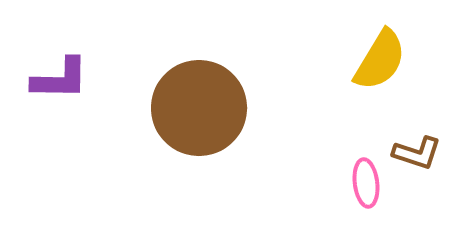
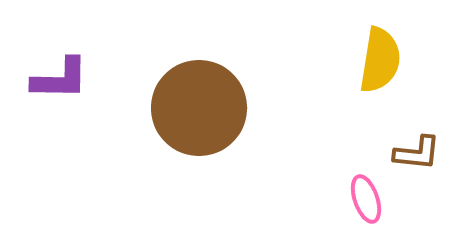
yellow semicircle: rotated 22 degrees counterclockwise
brown L-shape: rotated 12 degrees counterclockwise
pink ellipse: moved 16 px down; rotated 12 degrees counterclockwise
